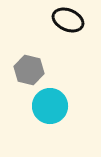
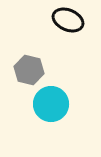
cyan circle: moved 1 px right, 2 px up
